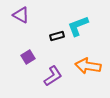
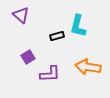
purple triangle: rotated 12 degrees clockwise
cyan L-shape: rotated 55 degrees counterclockwise
orange arrow: moved 1 px down
purple L-shape: moved 3 px left, 2 px up; rotated 30 degrees clockwise
